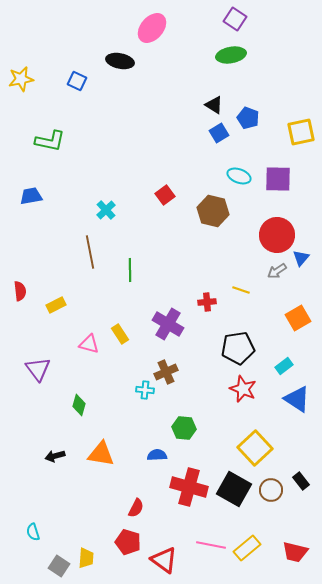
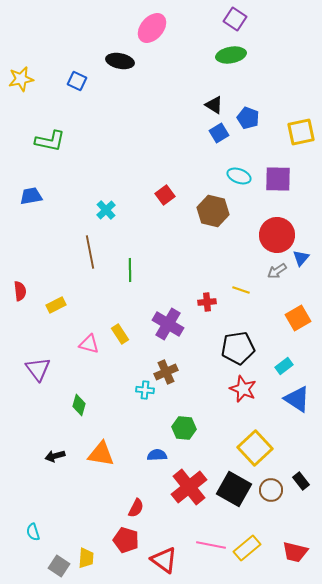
red cross at (189, 487): rotated 36 degrees clockwise
red pentagon at (128, 542): moved 2 px left, 2 px up
